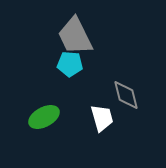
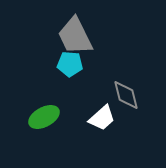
white trapezoid: rotated 64 degrees clockwise
